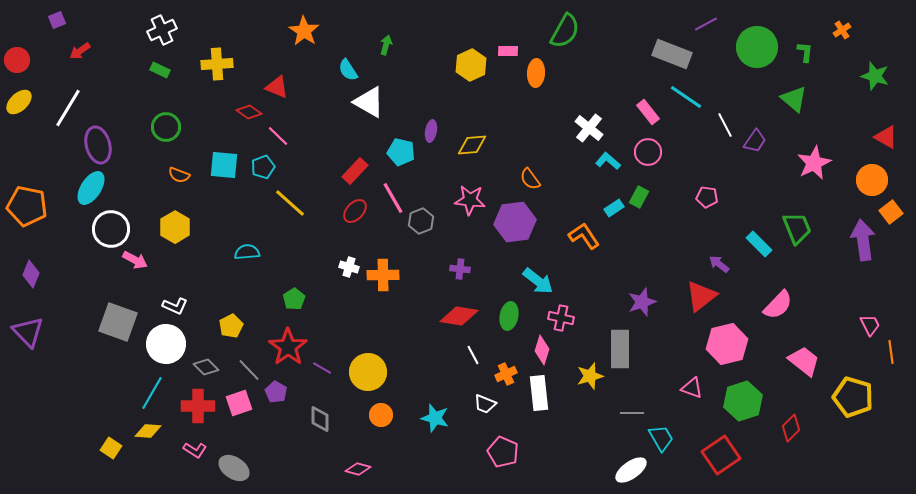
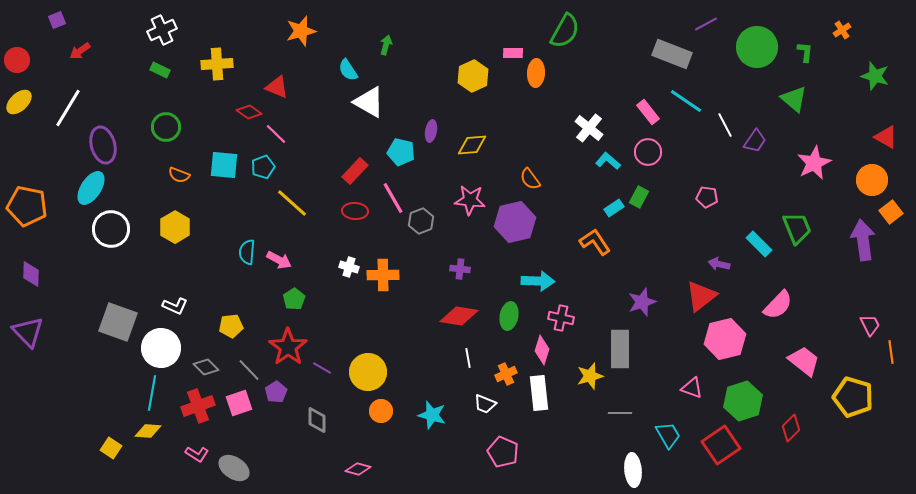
orange star at (304, 31): moved 3 px left; rotated 24 degrees clockwise
pink rectangle at (508, 51): moved 5 px right, 2 px down
yellow hexagon at (471, 65): moved 2 px right, 11 px down
cyan line at (686, 97): moved 4 px down
pink line at (278, 136): moved 2 px left, 2 px up
purple ellipse at (98, 145): moved 5 px right
yellow line at (290, 203): moved 2 px right
red ellipse at (355, 211): rotated 50 degrees clockwise
purple hexagon at (515, 222): rotated 6 degrees counterclockwise
orange L-shape at (584, 236): moved 11 px right, 6 px down
cyan semicircle at (247, 252): rotated 80 degrees counterclockwise
pink arrow at (135, 260): moved 144 px right
purple arrow at (719, 264): rotated 25 degrees counterclockwise
purple diamond at (31, 274): rotated 20 degrees counterclockwise
cyan arrow at (538, 281): rotated 36 degrees counterclockwise
yellow pentagon at (231, 326): rotated 20 degrees clockwise
white circle at (166, 344): moved 5 px left, 4 px down
pink hexagon at (727, 344): moved 2 px left, 5 px up
white line at (473, 355): moved 5 px left, 3 px down; rotated 18 degrees clockwise
purple pentagon at (276, 392): rotated 10 degrees clockwise
cyan line at (152, 393): rotated 20 degrees counterclockwise
red cross at (198, 406): rotated 20 degrees counterclockwise
gray line at (632, 413): moved 12 px left
orange circle at (381, 415): moved 4 px up
cyan star at (435, 418): moved 3 px left, 3 px up
gray diamond at (320, 419): moved 3 px left, 1 px down
cyan trapezoid at (661, 438): moved 7 px right, 3 px up
pink L-shape at (195, 450): moved 2 px right, 4 px down
red square at (721, 455): moved 10 px up
white ellipse at (631, 470): moved 2 px right; rotated 60 degrees counterclockwise
